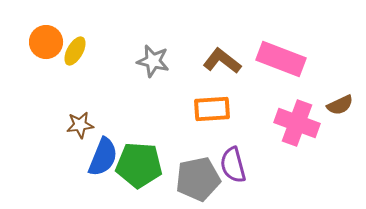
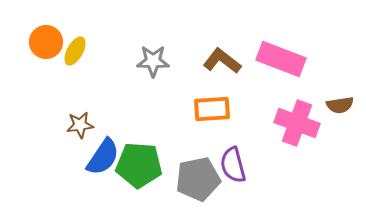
gray star: rotated 12 degrees counterclockwise
brown semicircle: rotated 16 degrees clockwise
blue semicircle: rotated 12 degrees clockwise
